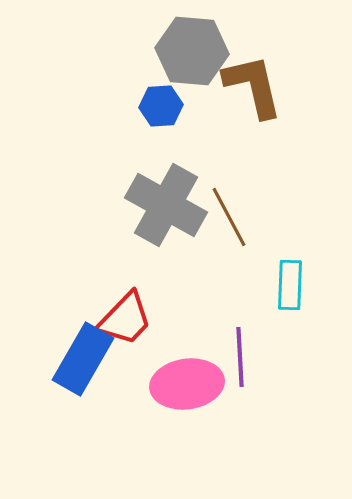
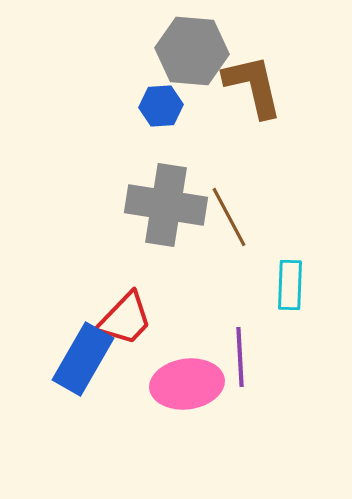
gray cross: rotated 20 degrees counterclockwise
